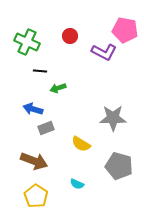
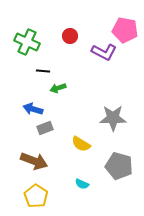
black line: moved 3 px right
gray rectangle: moved 1 px left
cyan semicircle: moved 5 px right
